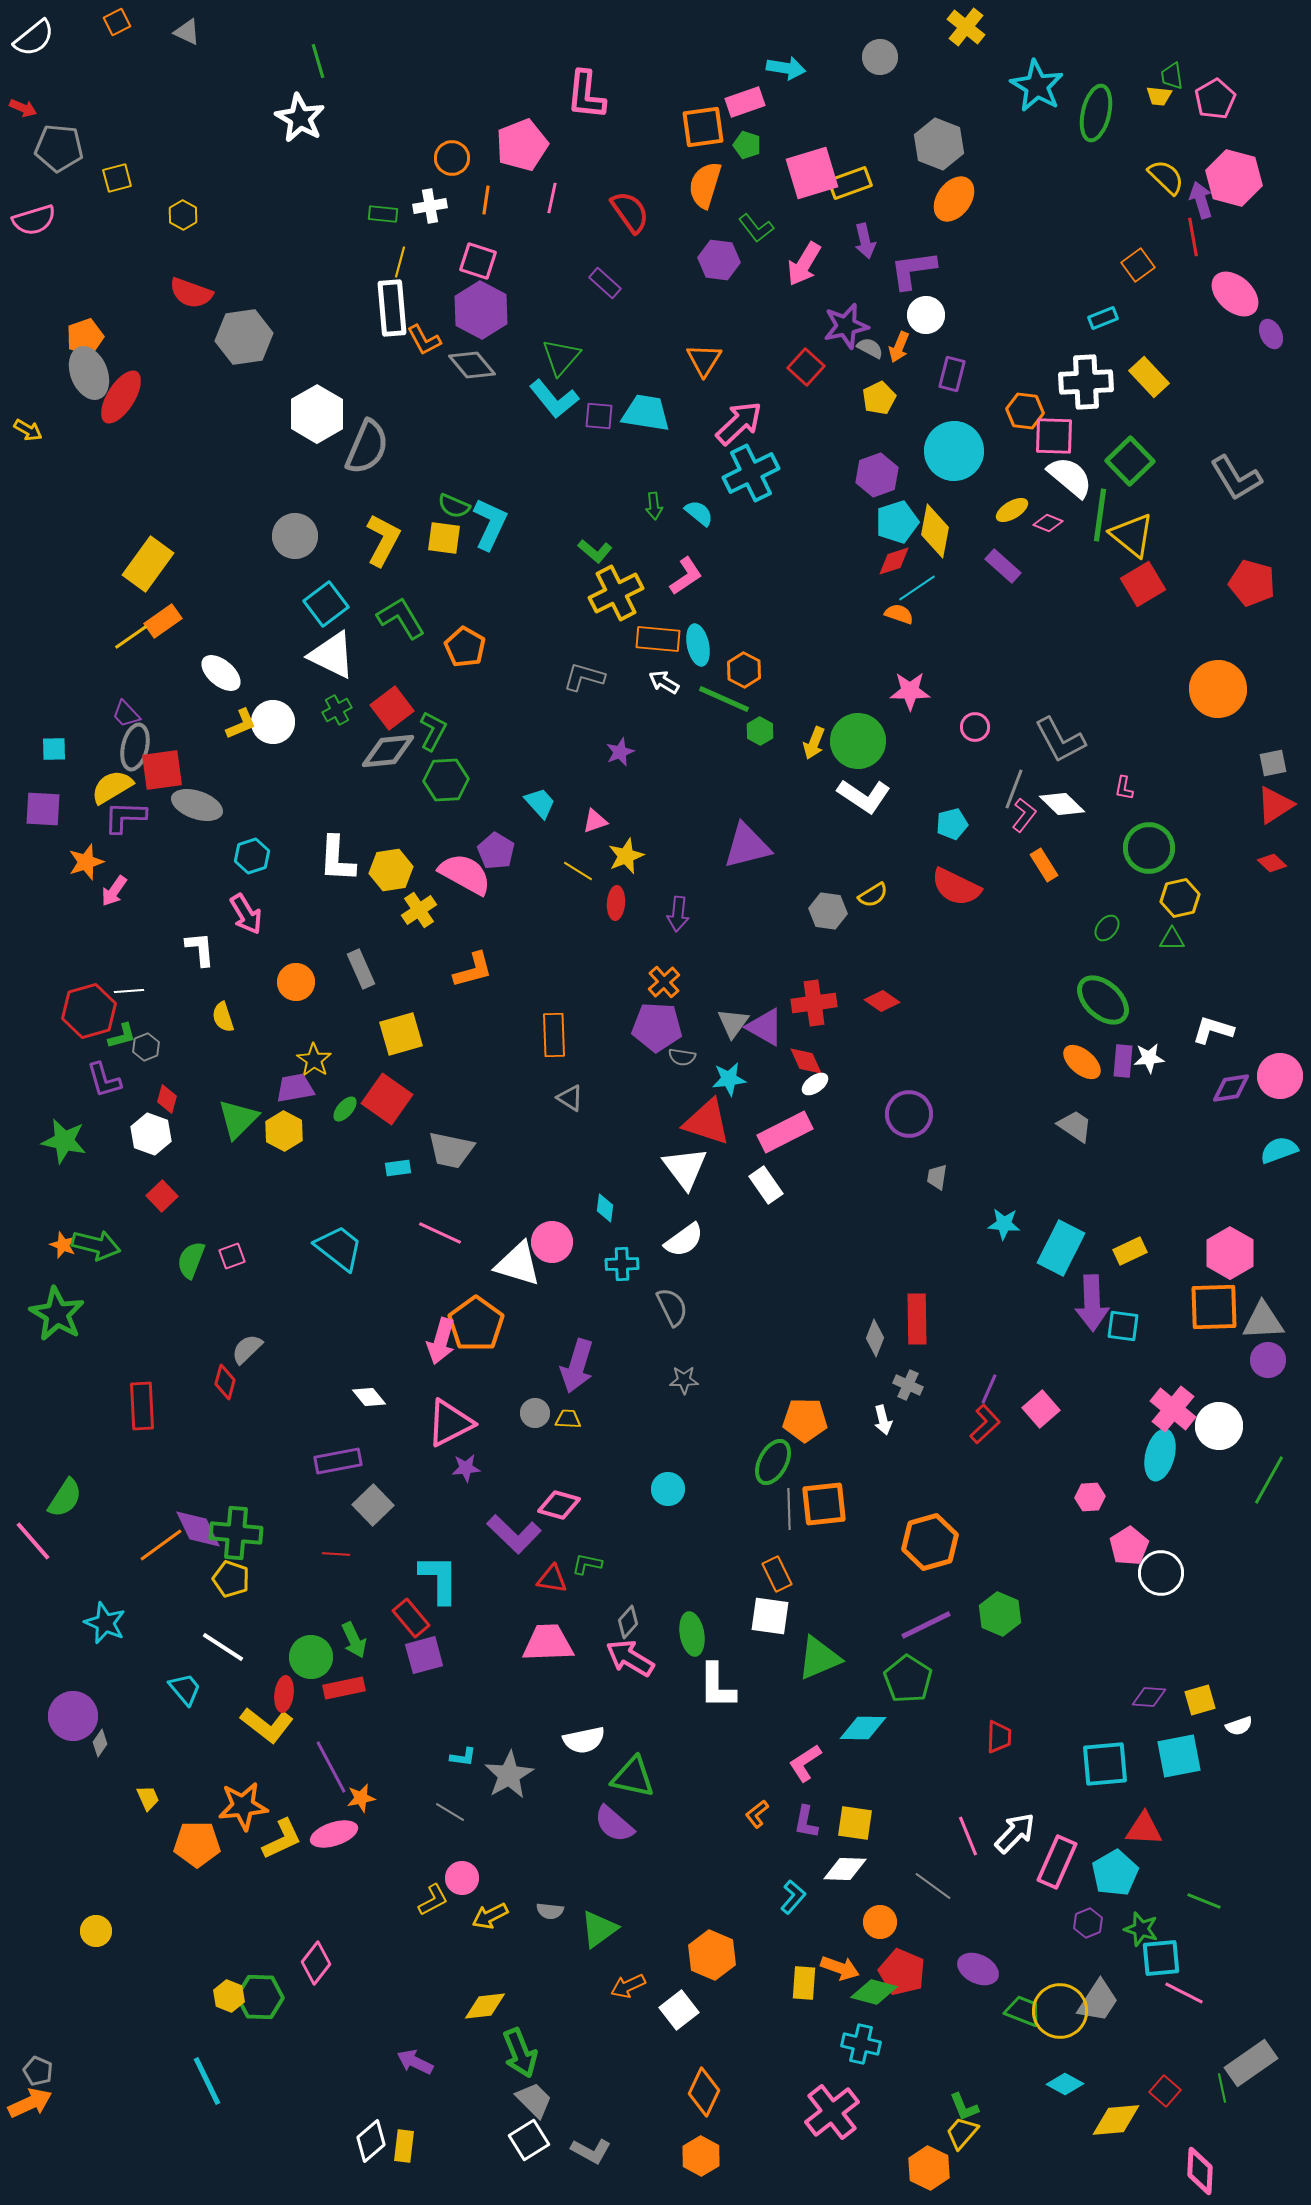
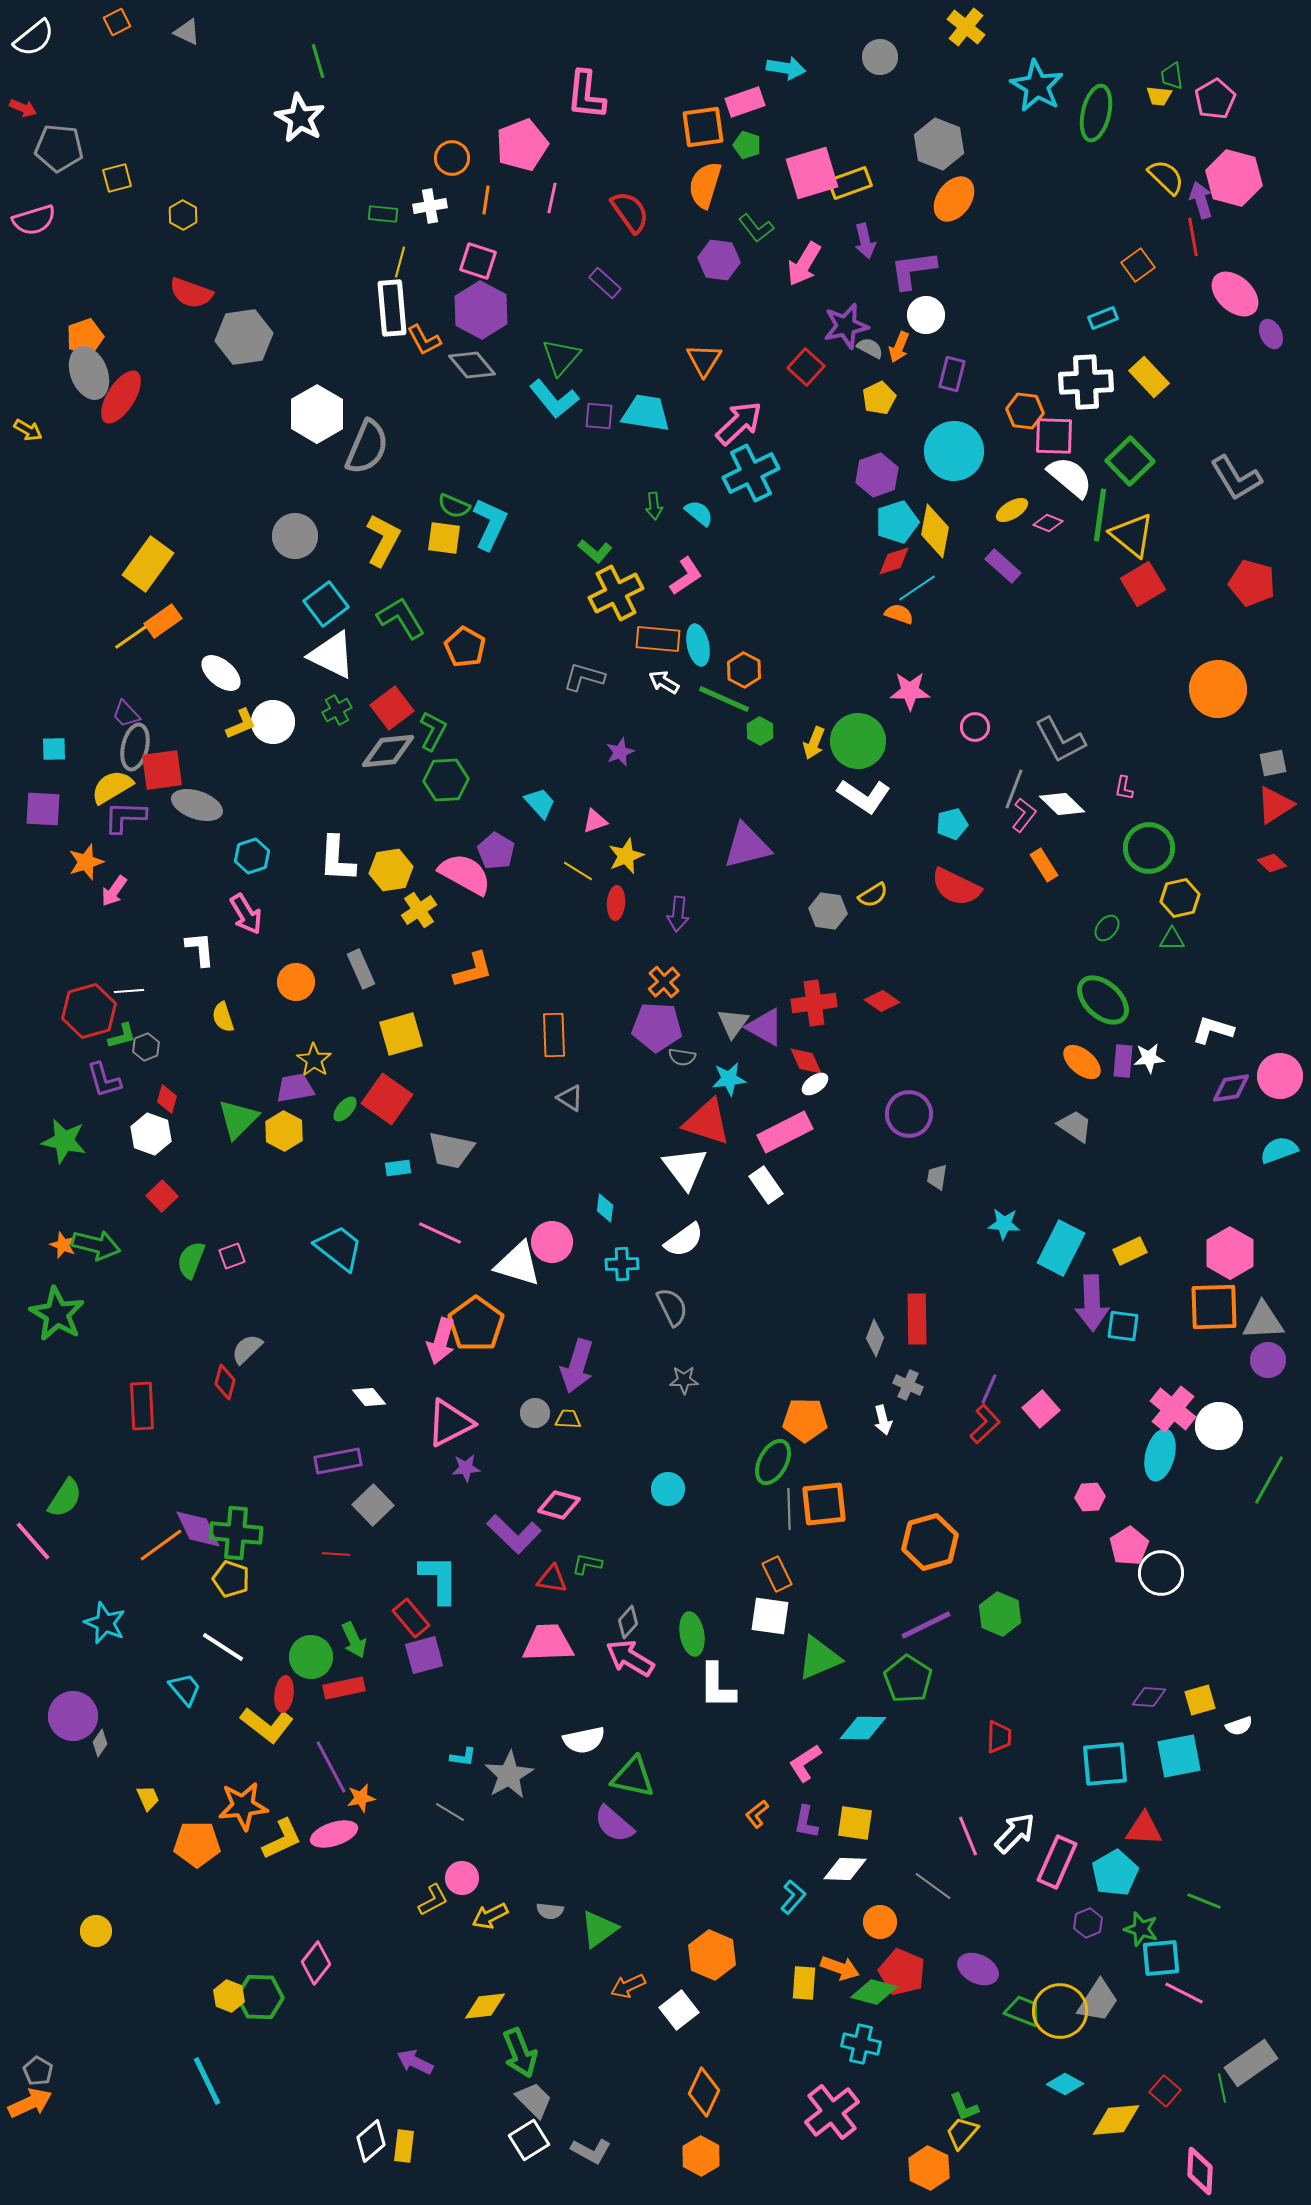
gray pentagon at (38, 2071): rotated 8 degrees clockwise
